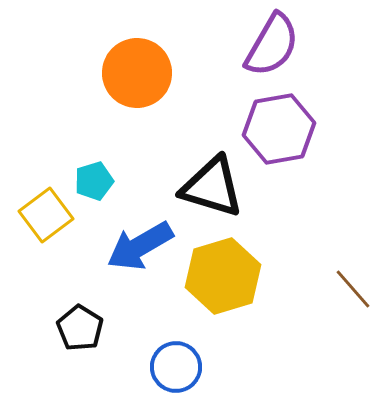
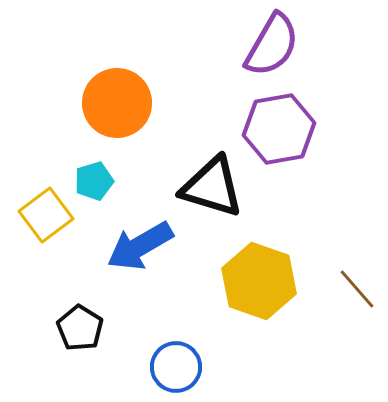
orange circle: moved 20 px left, 30 px down
yellow hexagon: moved 36 px right, 5 px down; rotated 24 degrees counterclockwise
brown line: moved 4 px right
